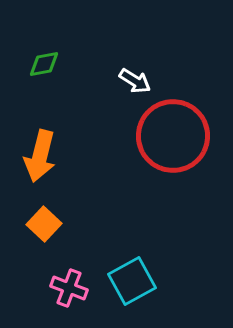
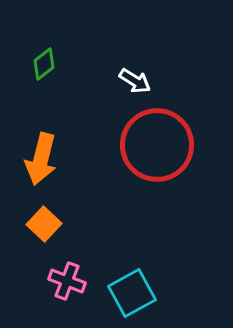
green diamond: rotated 28 degrees counterclockwise
red circle: moved 16 px left, 9 px down
orange arrow: moved 1 px right, 3 px down
cyan square: moved 12 px down
pink cross: moved 2 px left, 7 px up
